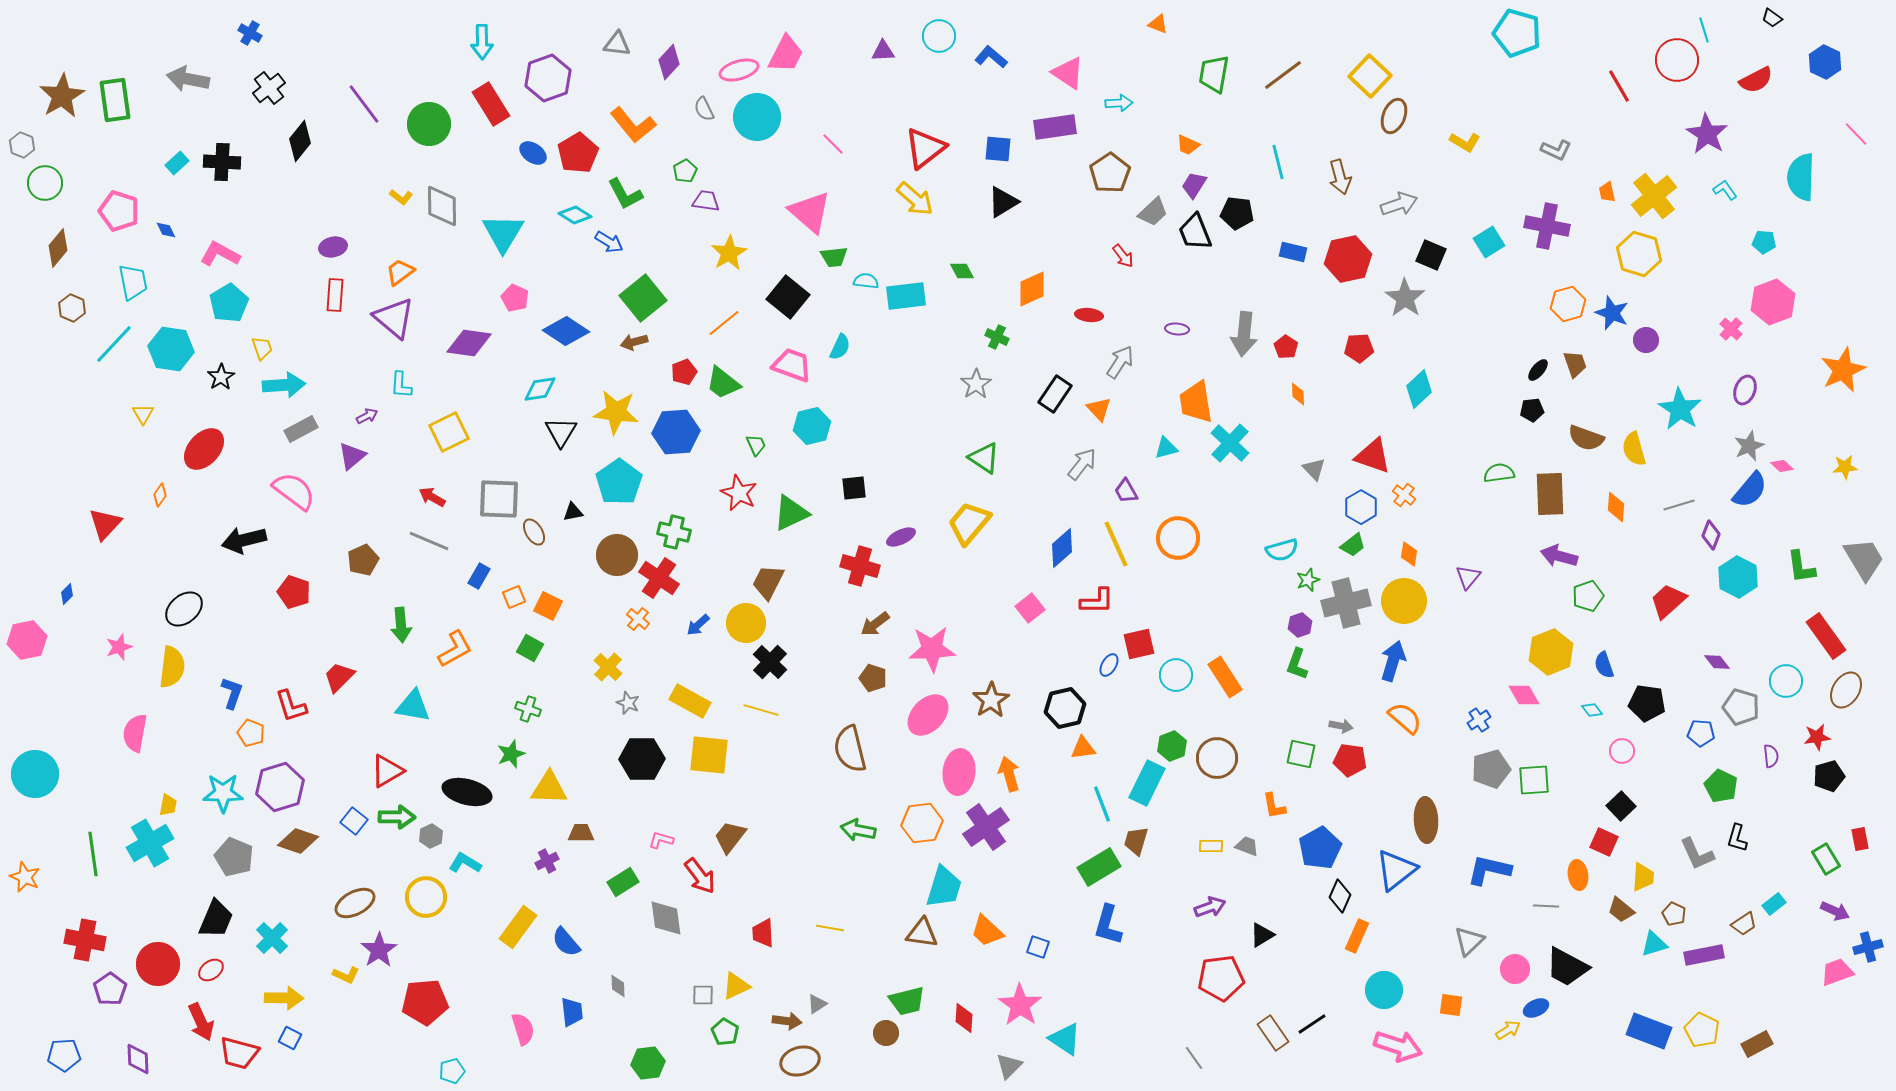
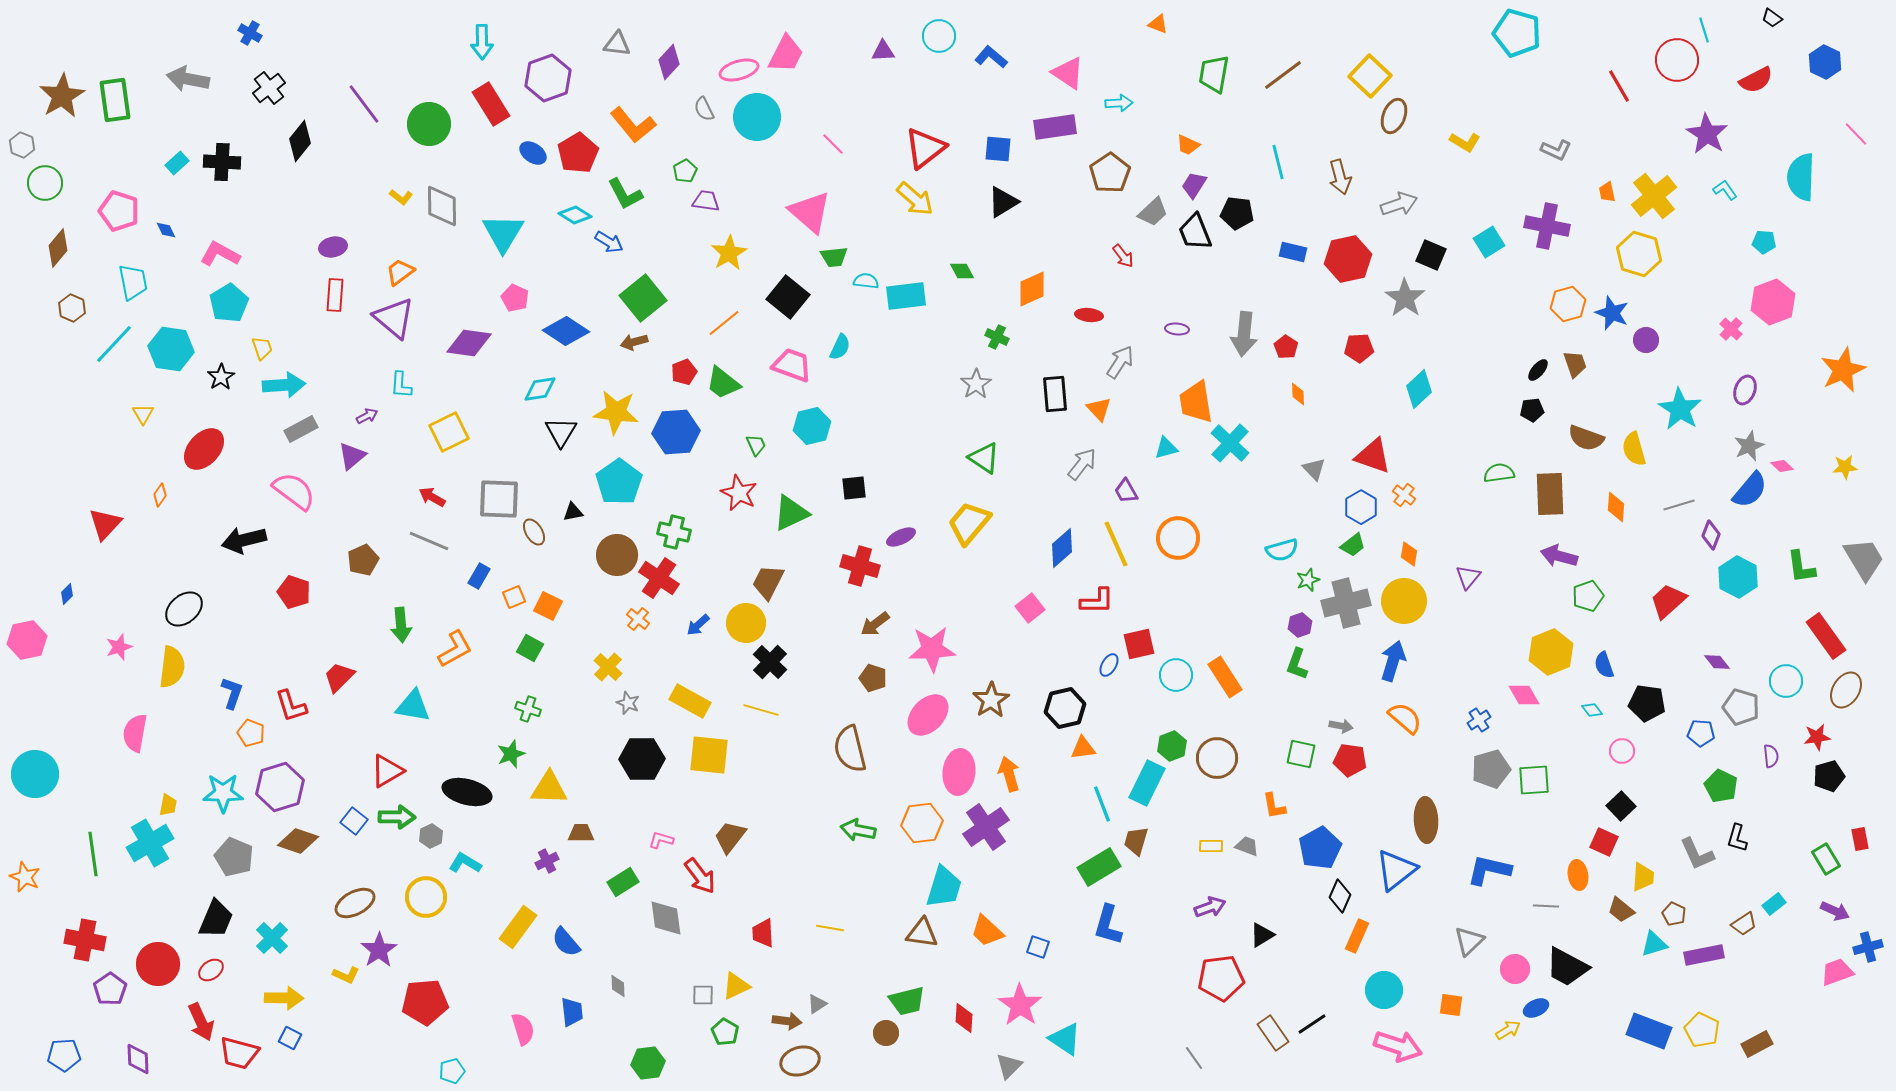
black rectangle at (1055, 394): rotated 39 degrees counterclockwise
